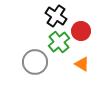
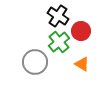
black cross: moved 2 px right
